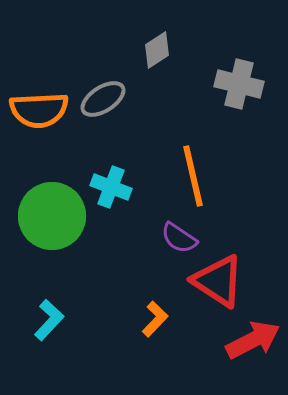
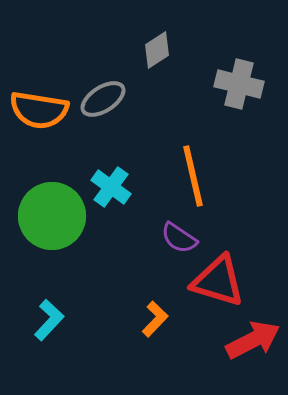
orange semicircle: rotated 12 degrees clockwise
cyan cross: rotated 15 degrees clockwise
red triangle: rotated 16 degrees counterclockwise
